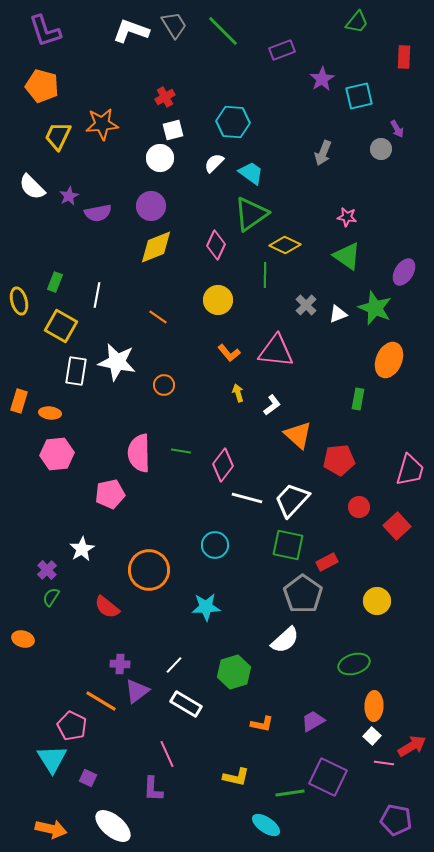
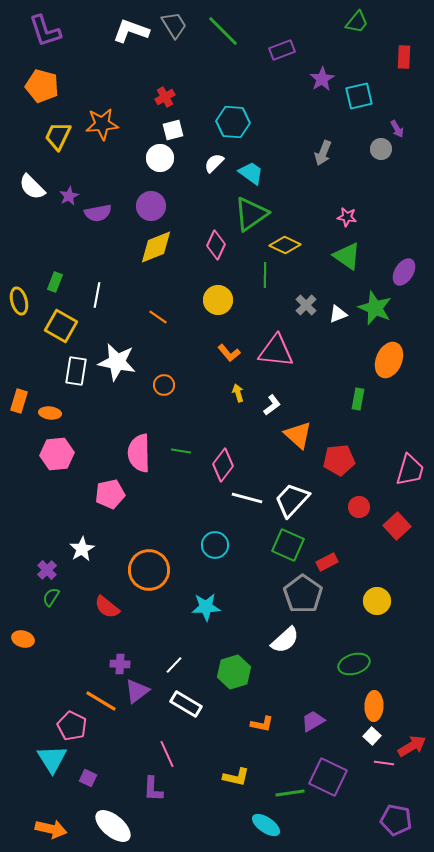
green square at (288, 545): rotated 12 degrees clockwise
